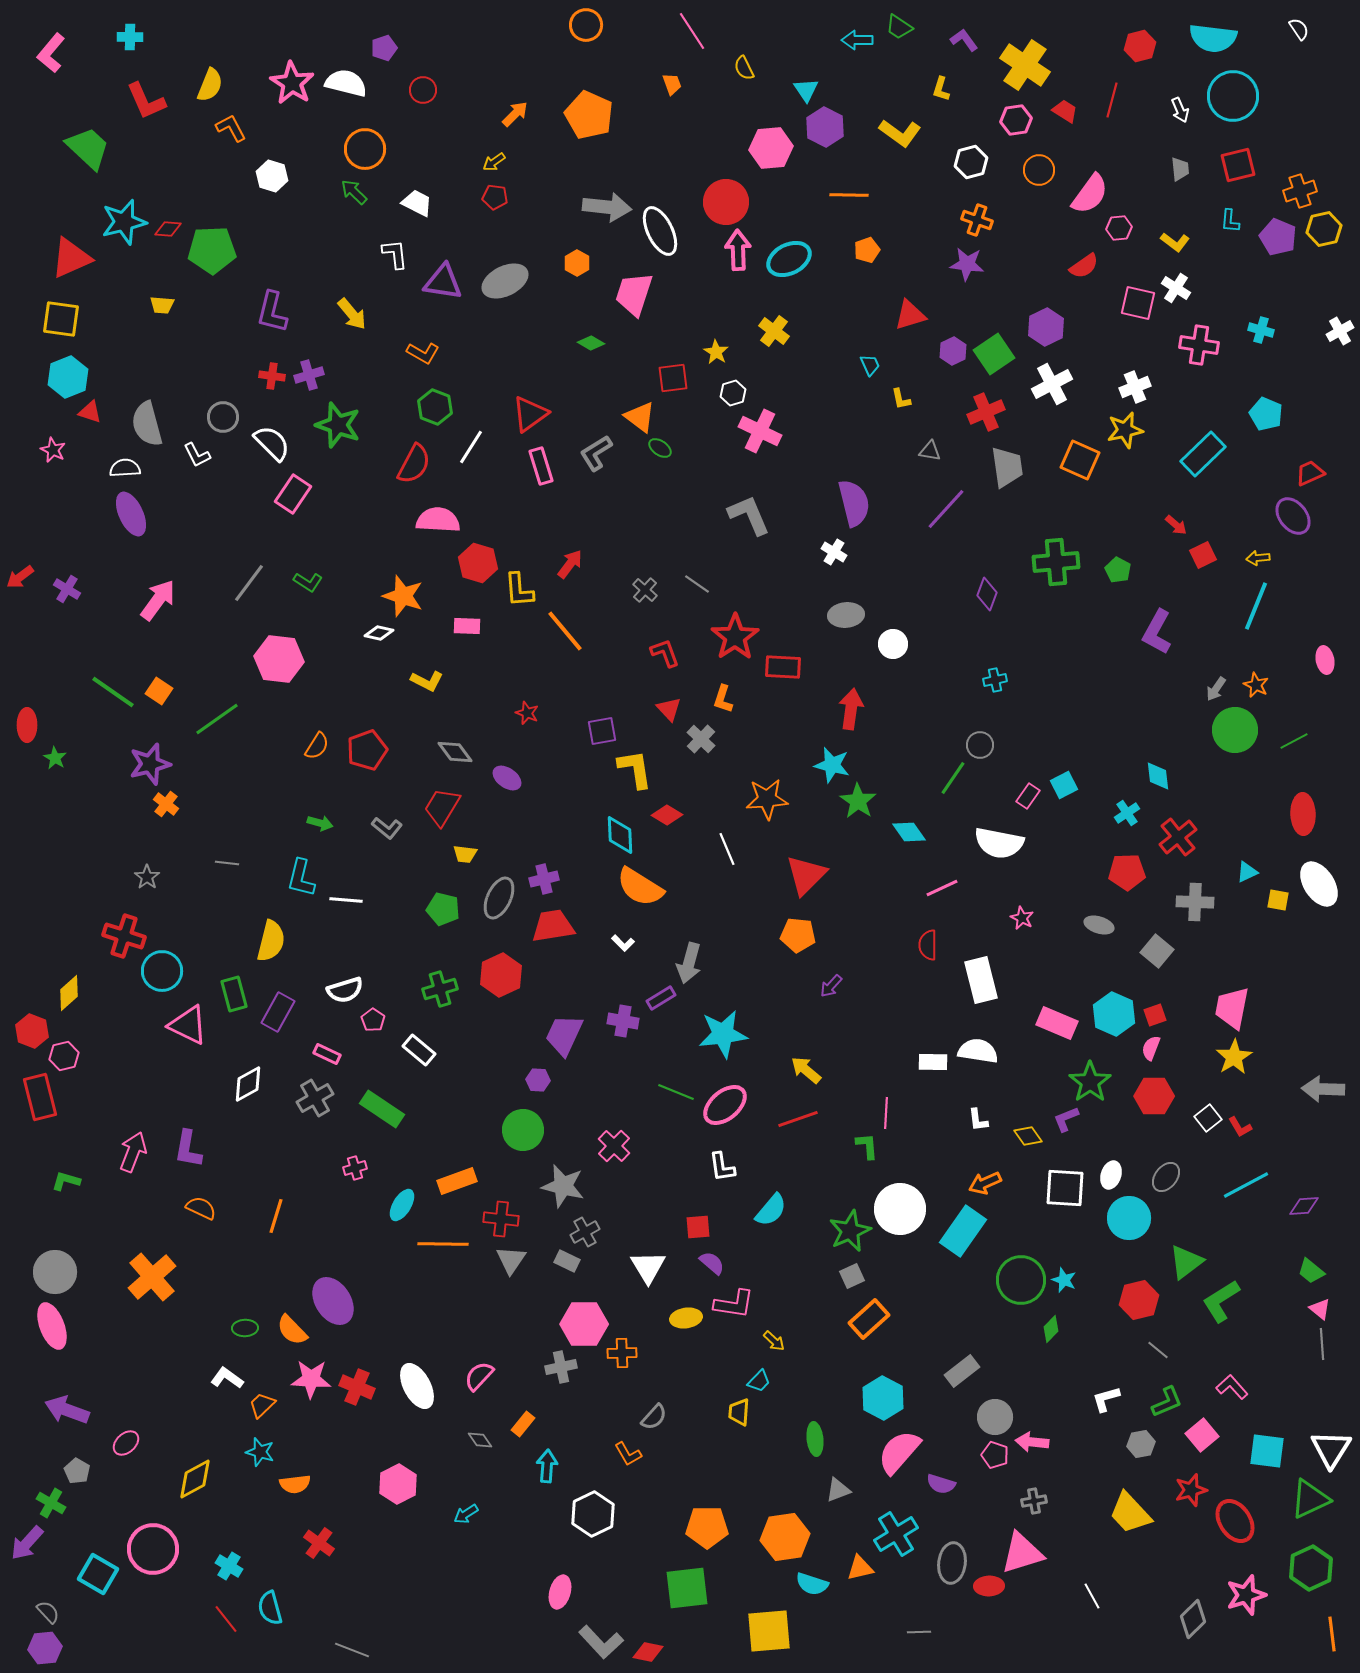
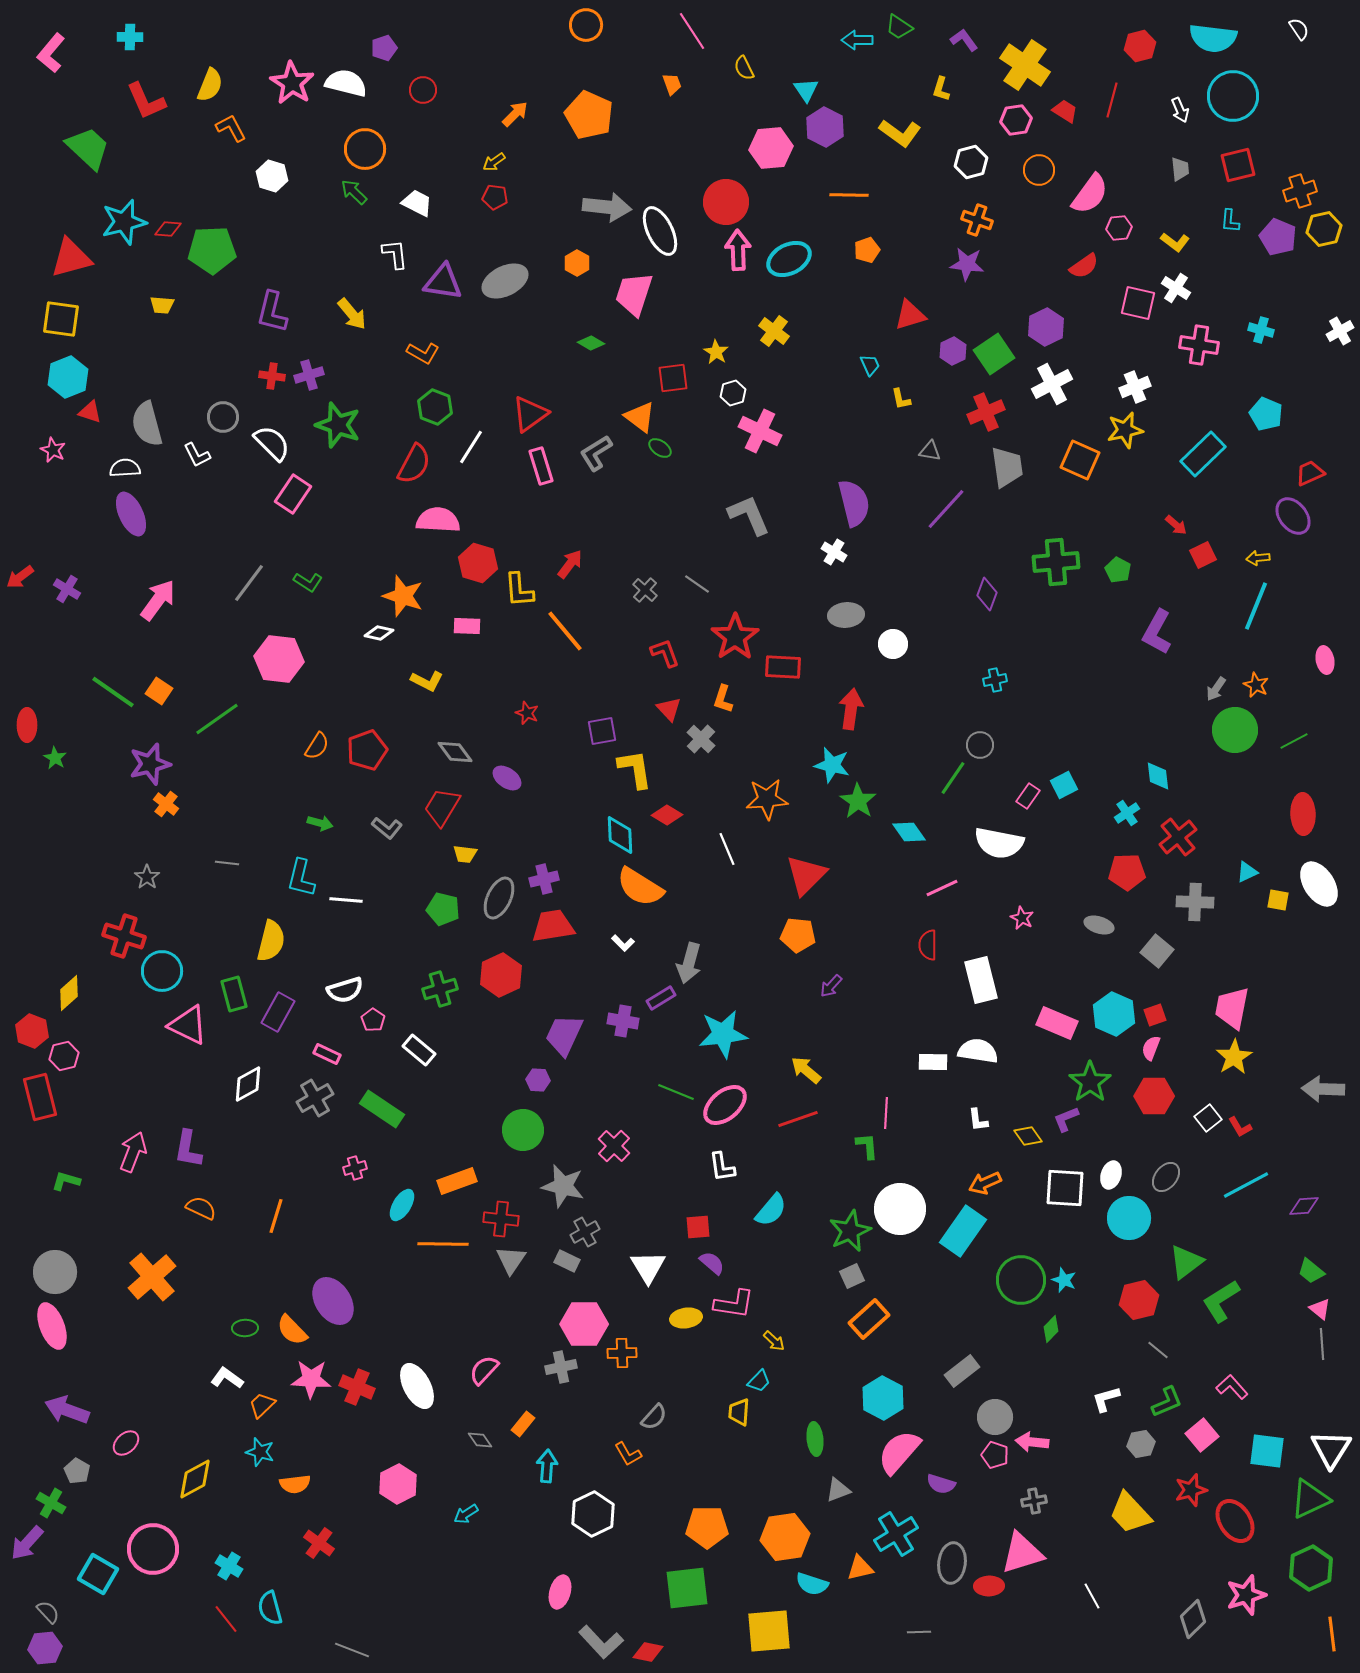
red triangle at (71, 258): rotated 9 degrees clockwise
pink semicircle at (479, 1376): moved 5 px right, 6 px up
